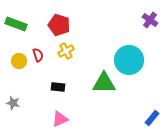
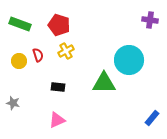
purple cross: rotated 28 degrees counterclockwise
green rectangle: moved 4 px right
pink triangle: moved 3 px left, 1 px down
